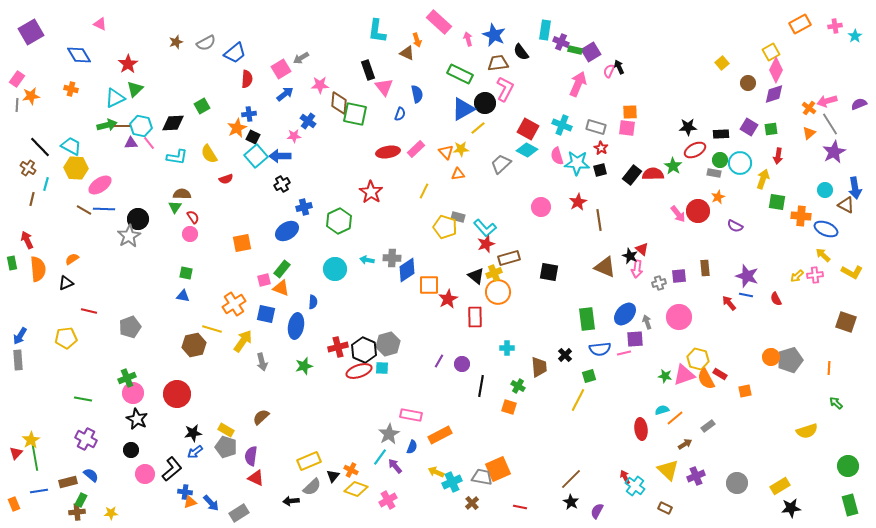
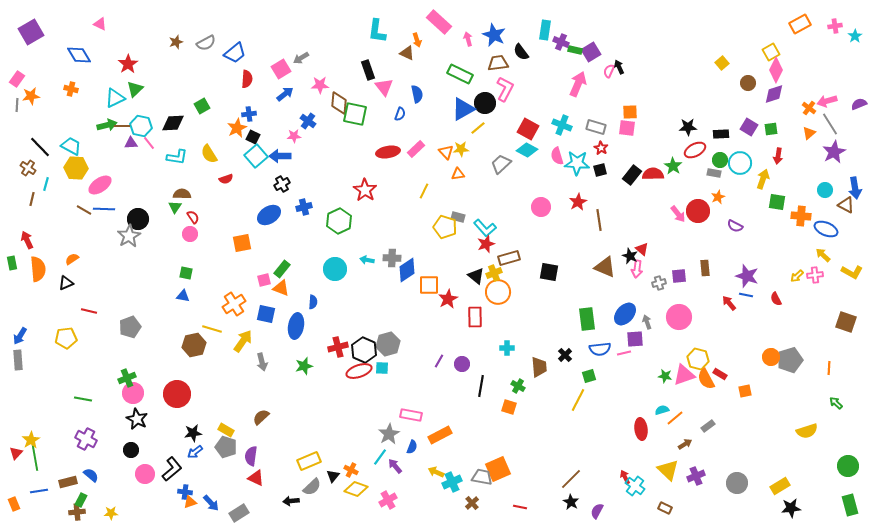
red star at (371, 192): moved 6 px left, 2 px up
blue ellipse at (287, 231): moved 18 px left, 16 px up
